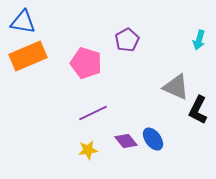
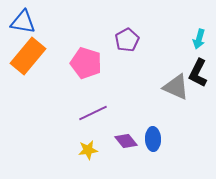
cyan arrow: moved 1 px up
orange rectangle: rotated 27 degrees counterclockwise
black L-shape: moved 37 px up
blue ellipse: rotated 35 degrees clockwise
